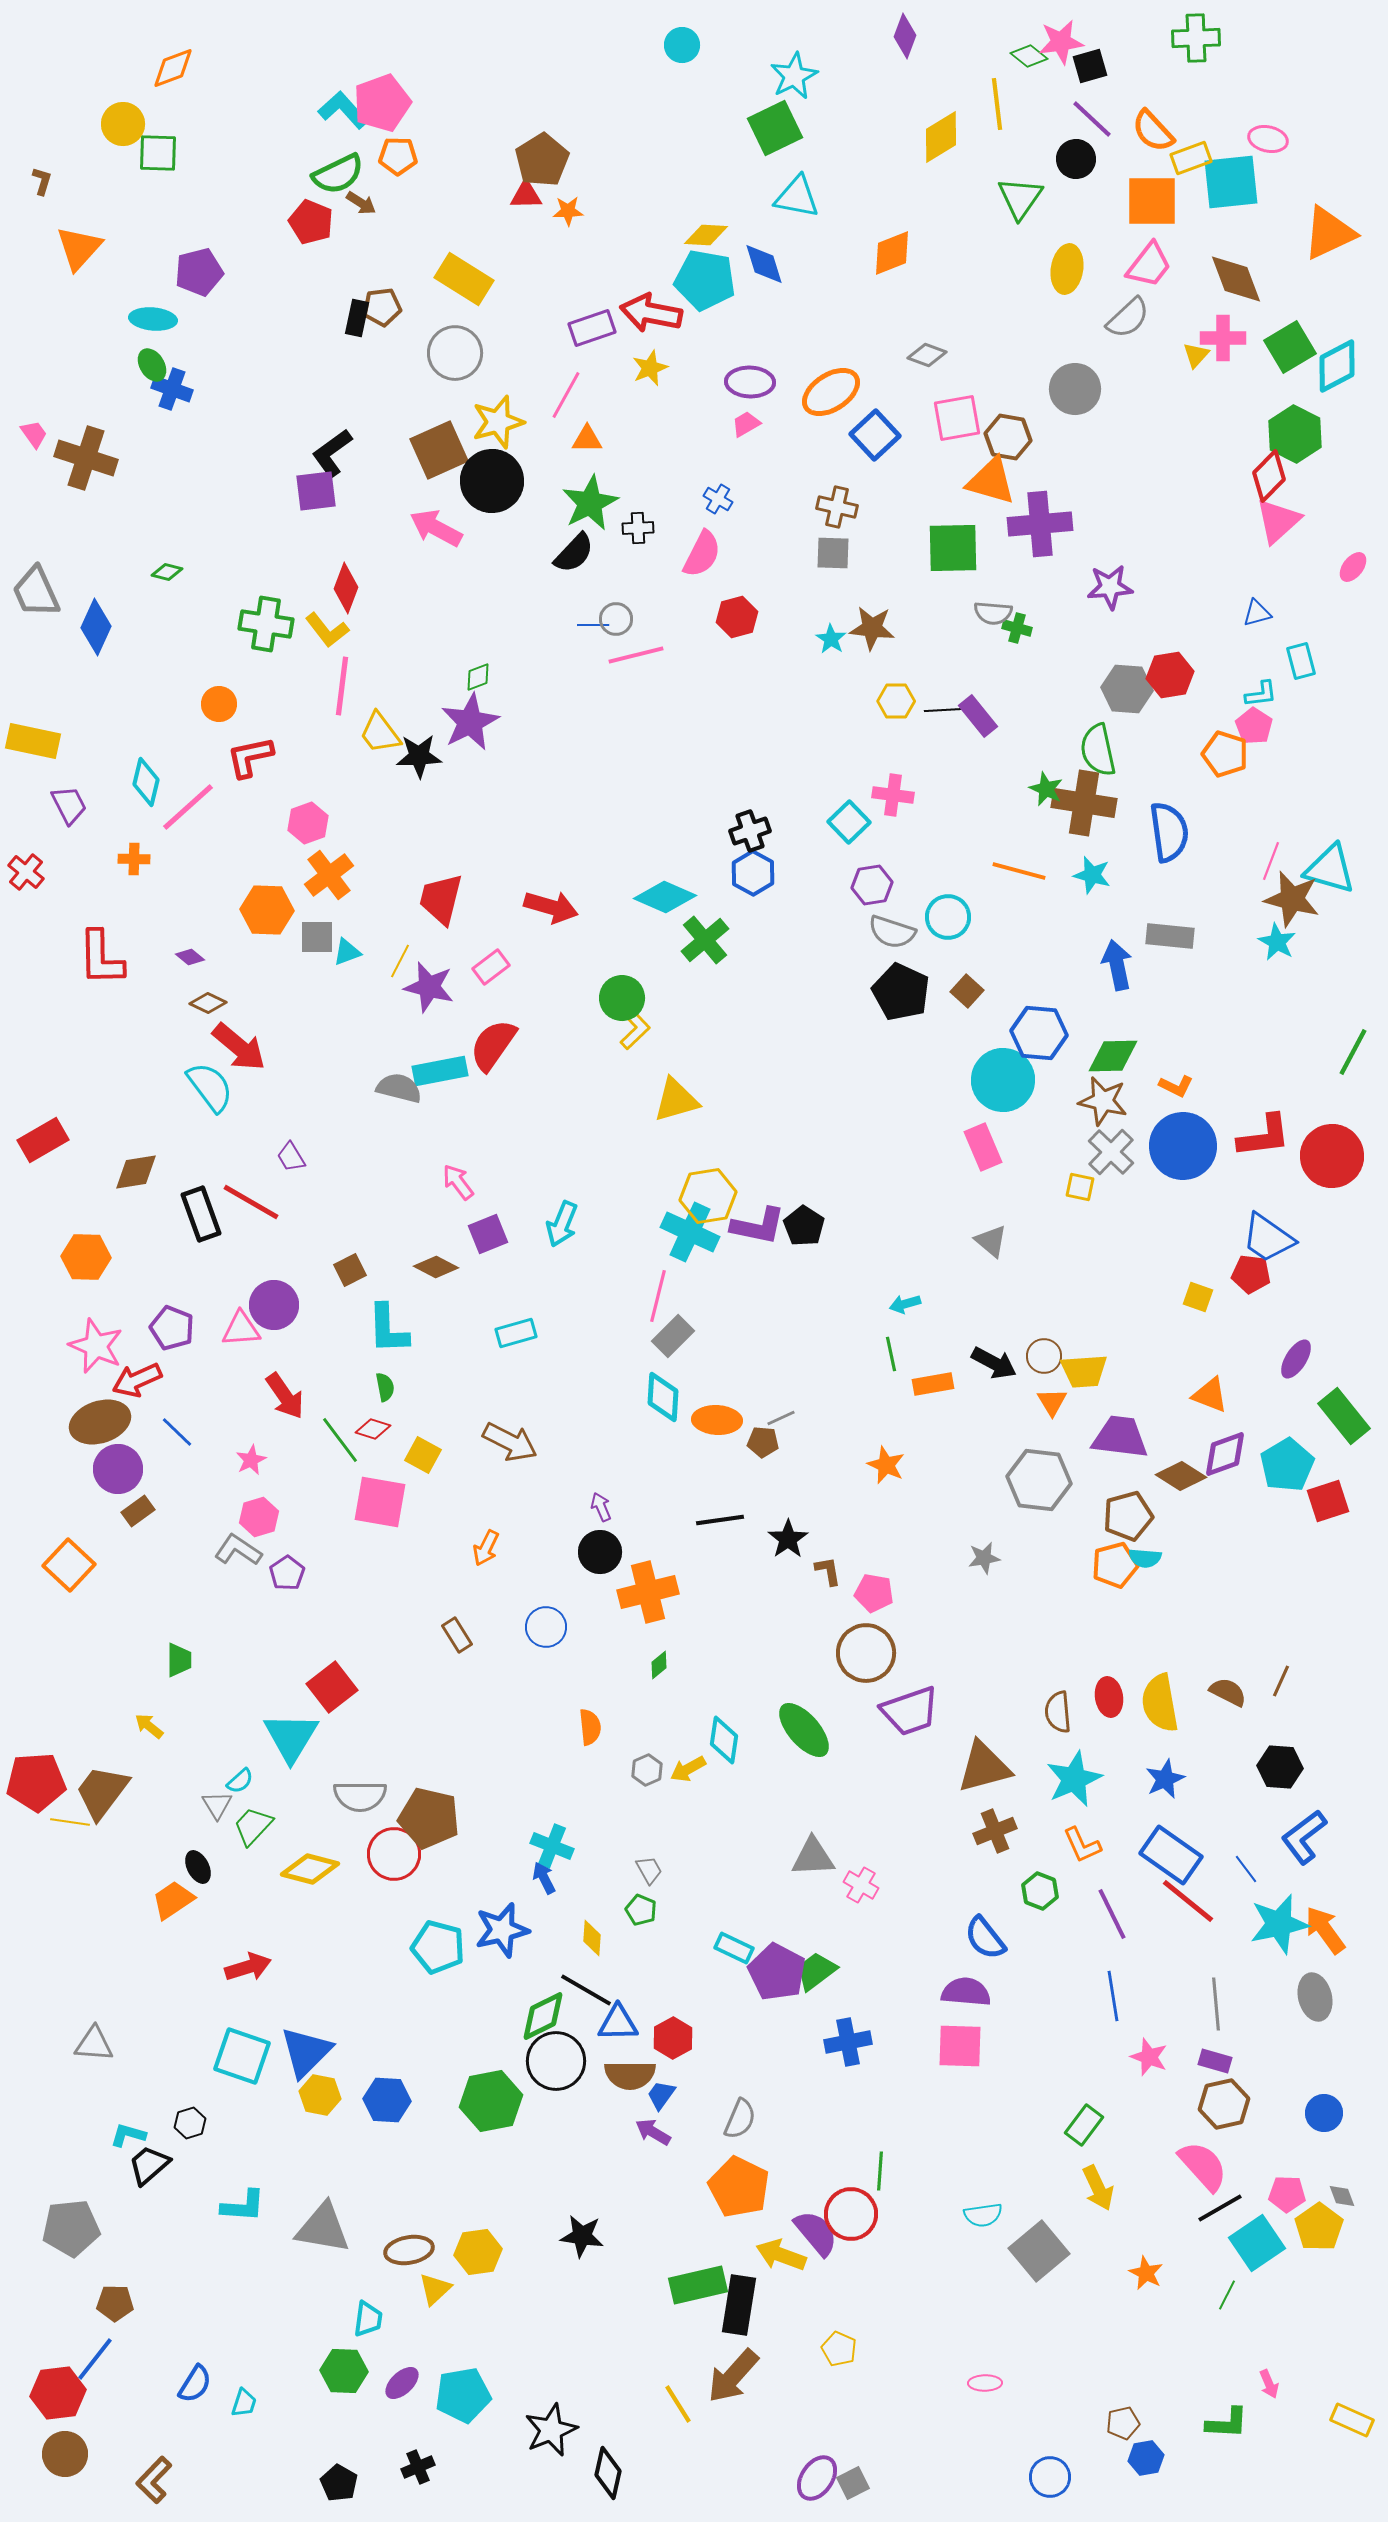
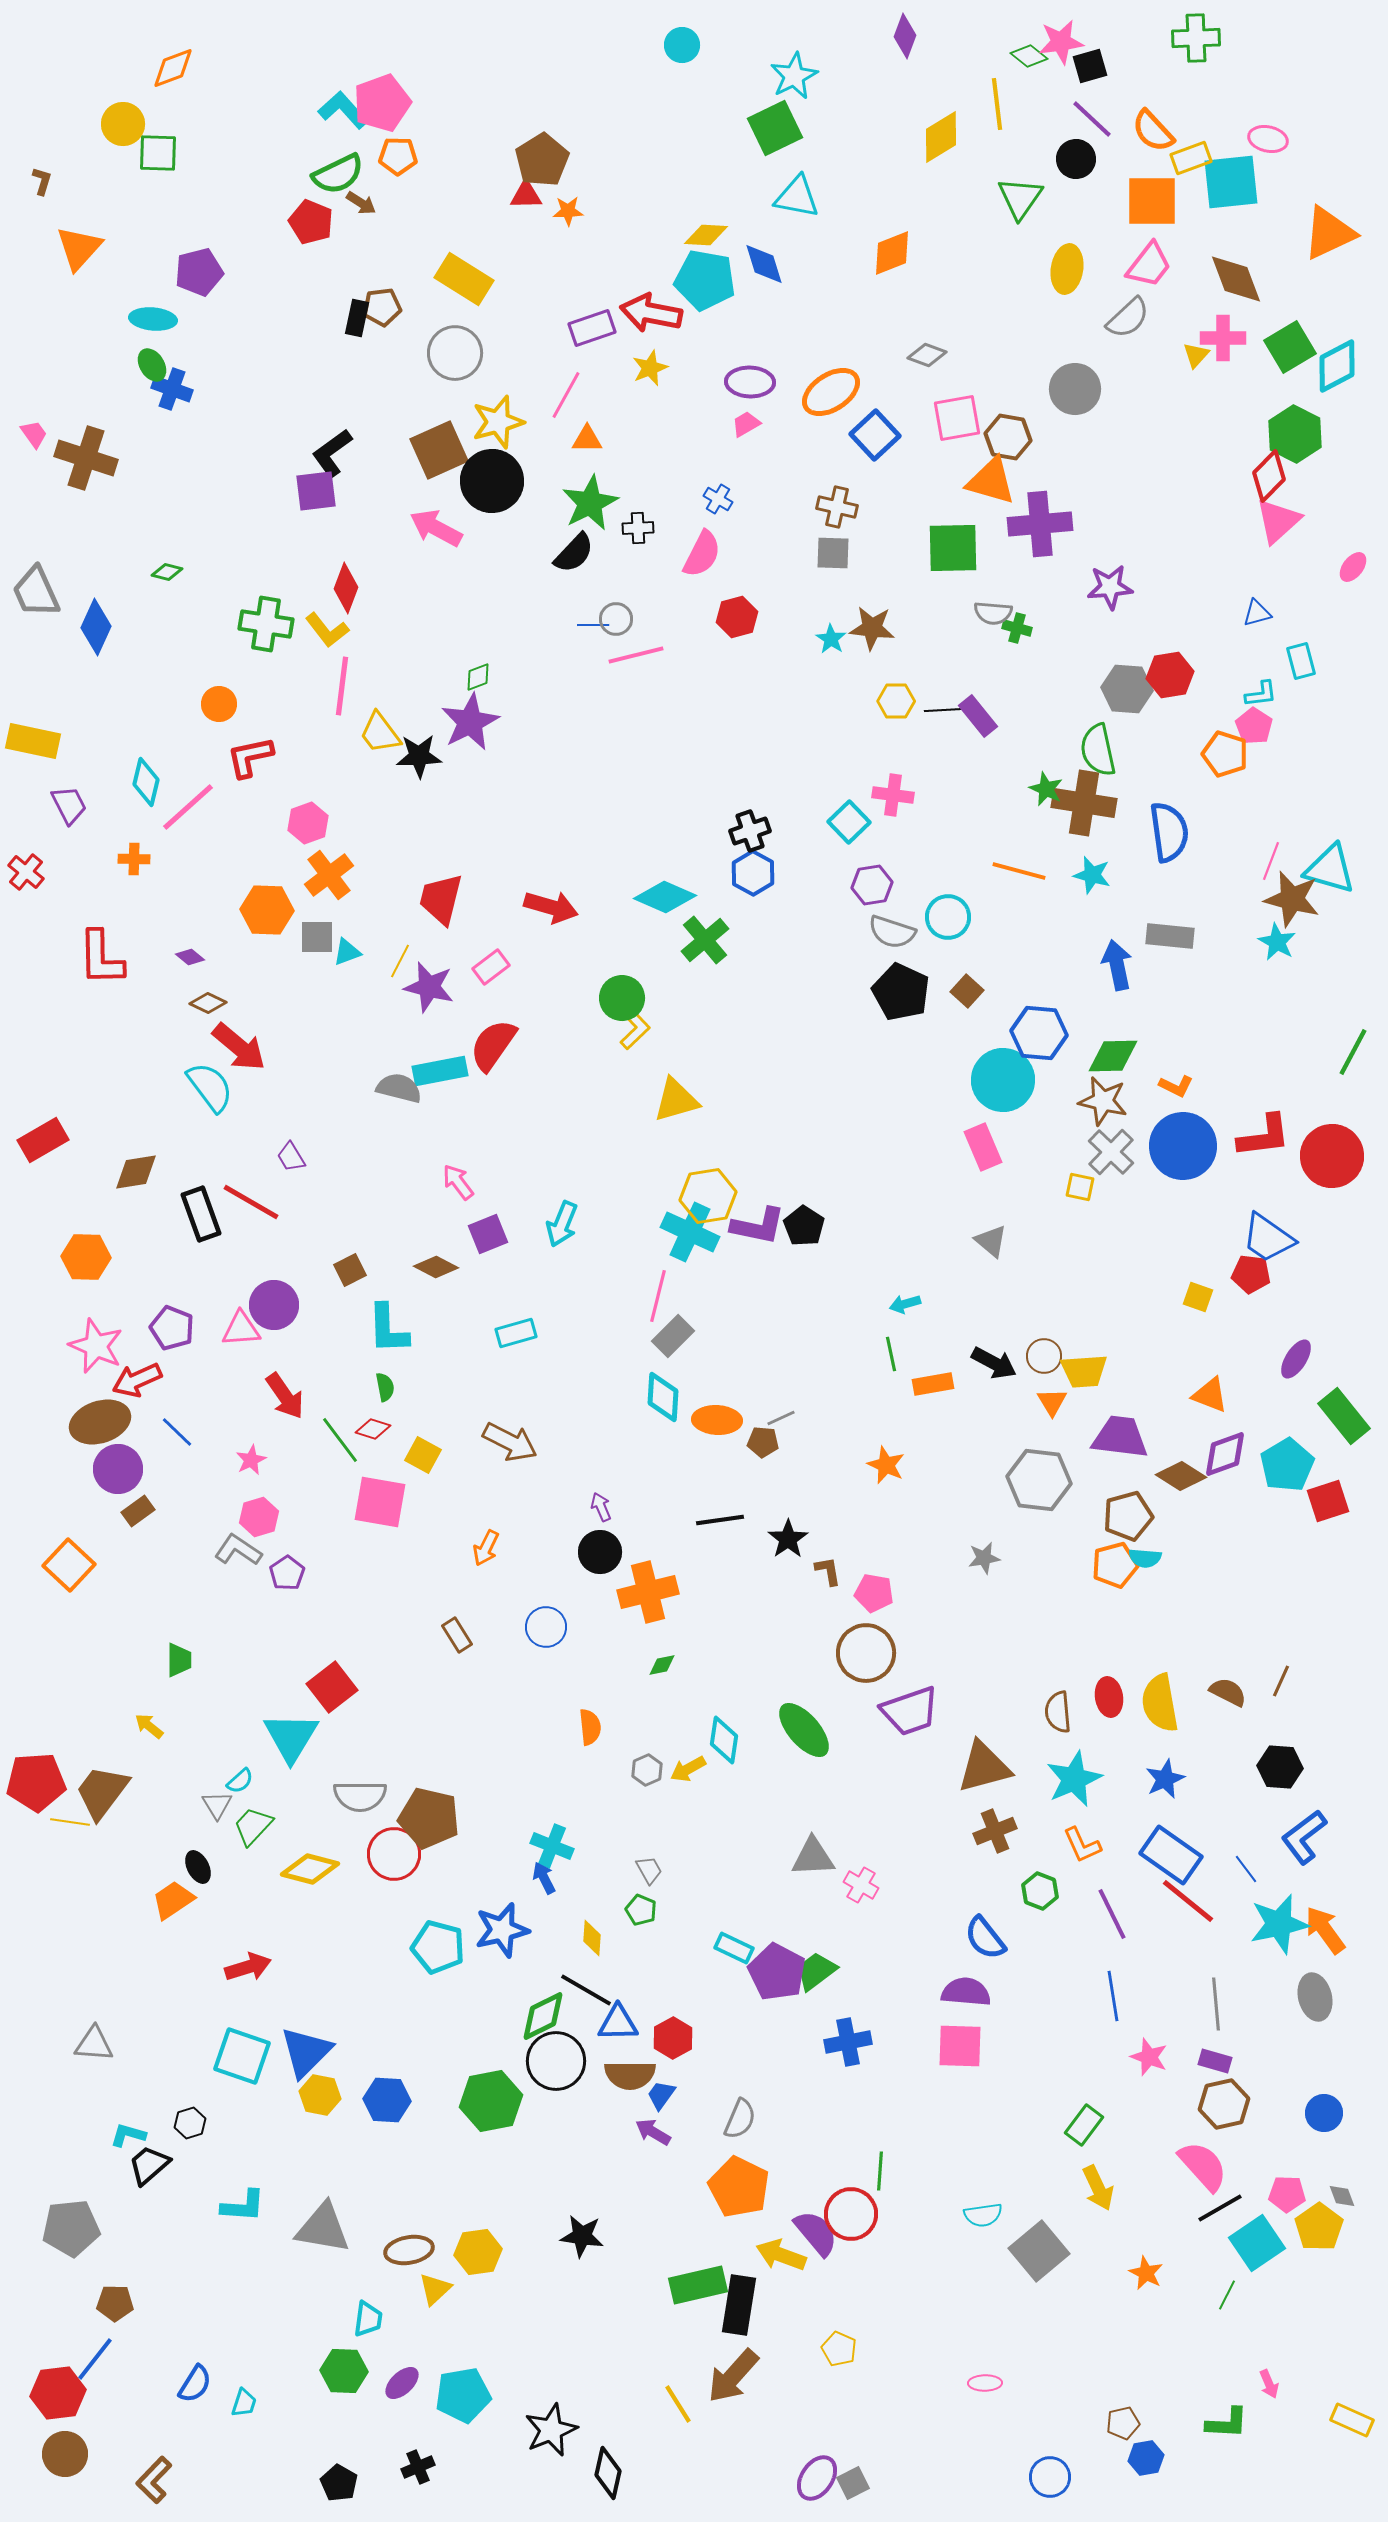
green diamond at (659, 1665): moved 3 px right; rotated 28 degrees clockwise
